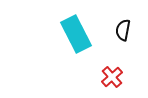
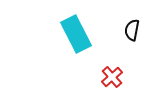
black semicircle: moved 9 px right
